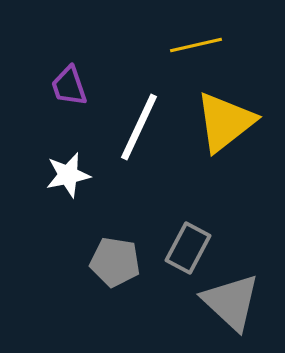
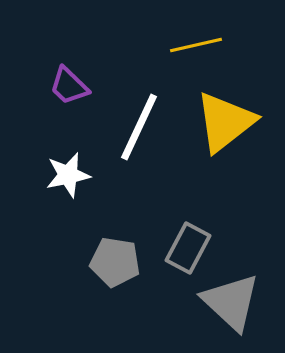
purple trapezoid: rotated 27 degrees counterclockwise
